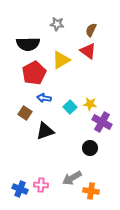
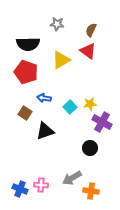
red pentagon: moved 8 px left, 1 px up; rotated 25 degrees counterclockwise
yellow star: rotated 16 degrees counterclockwise
